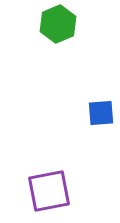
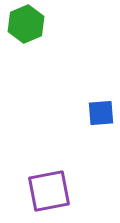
green hexagon: moved 32 px left
